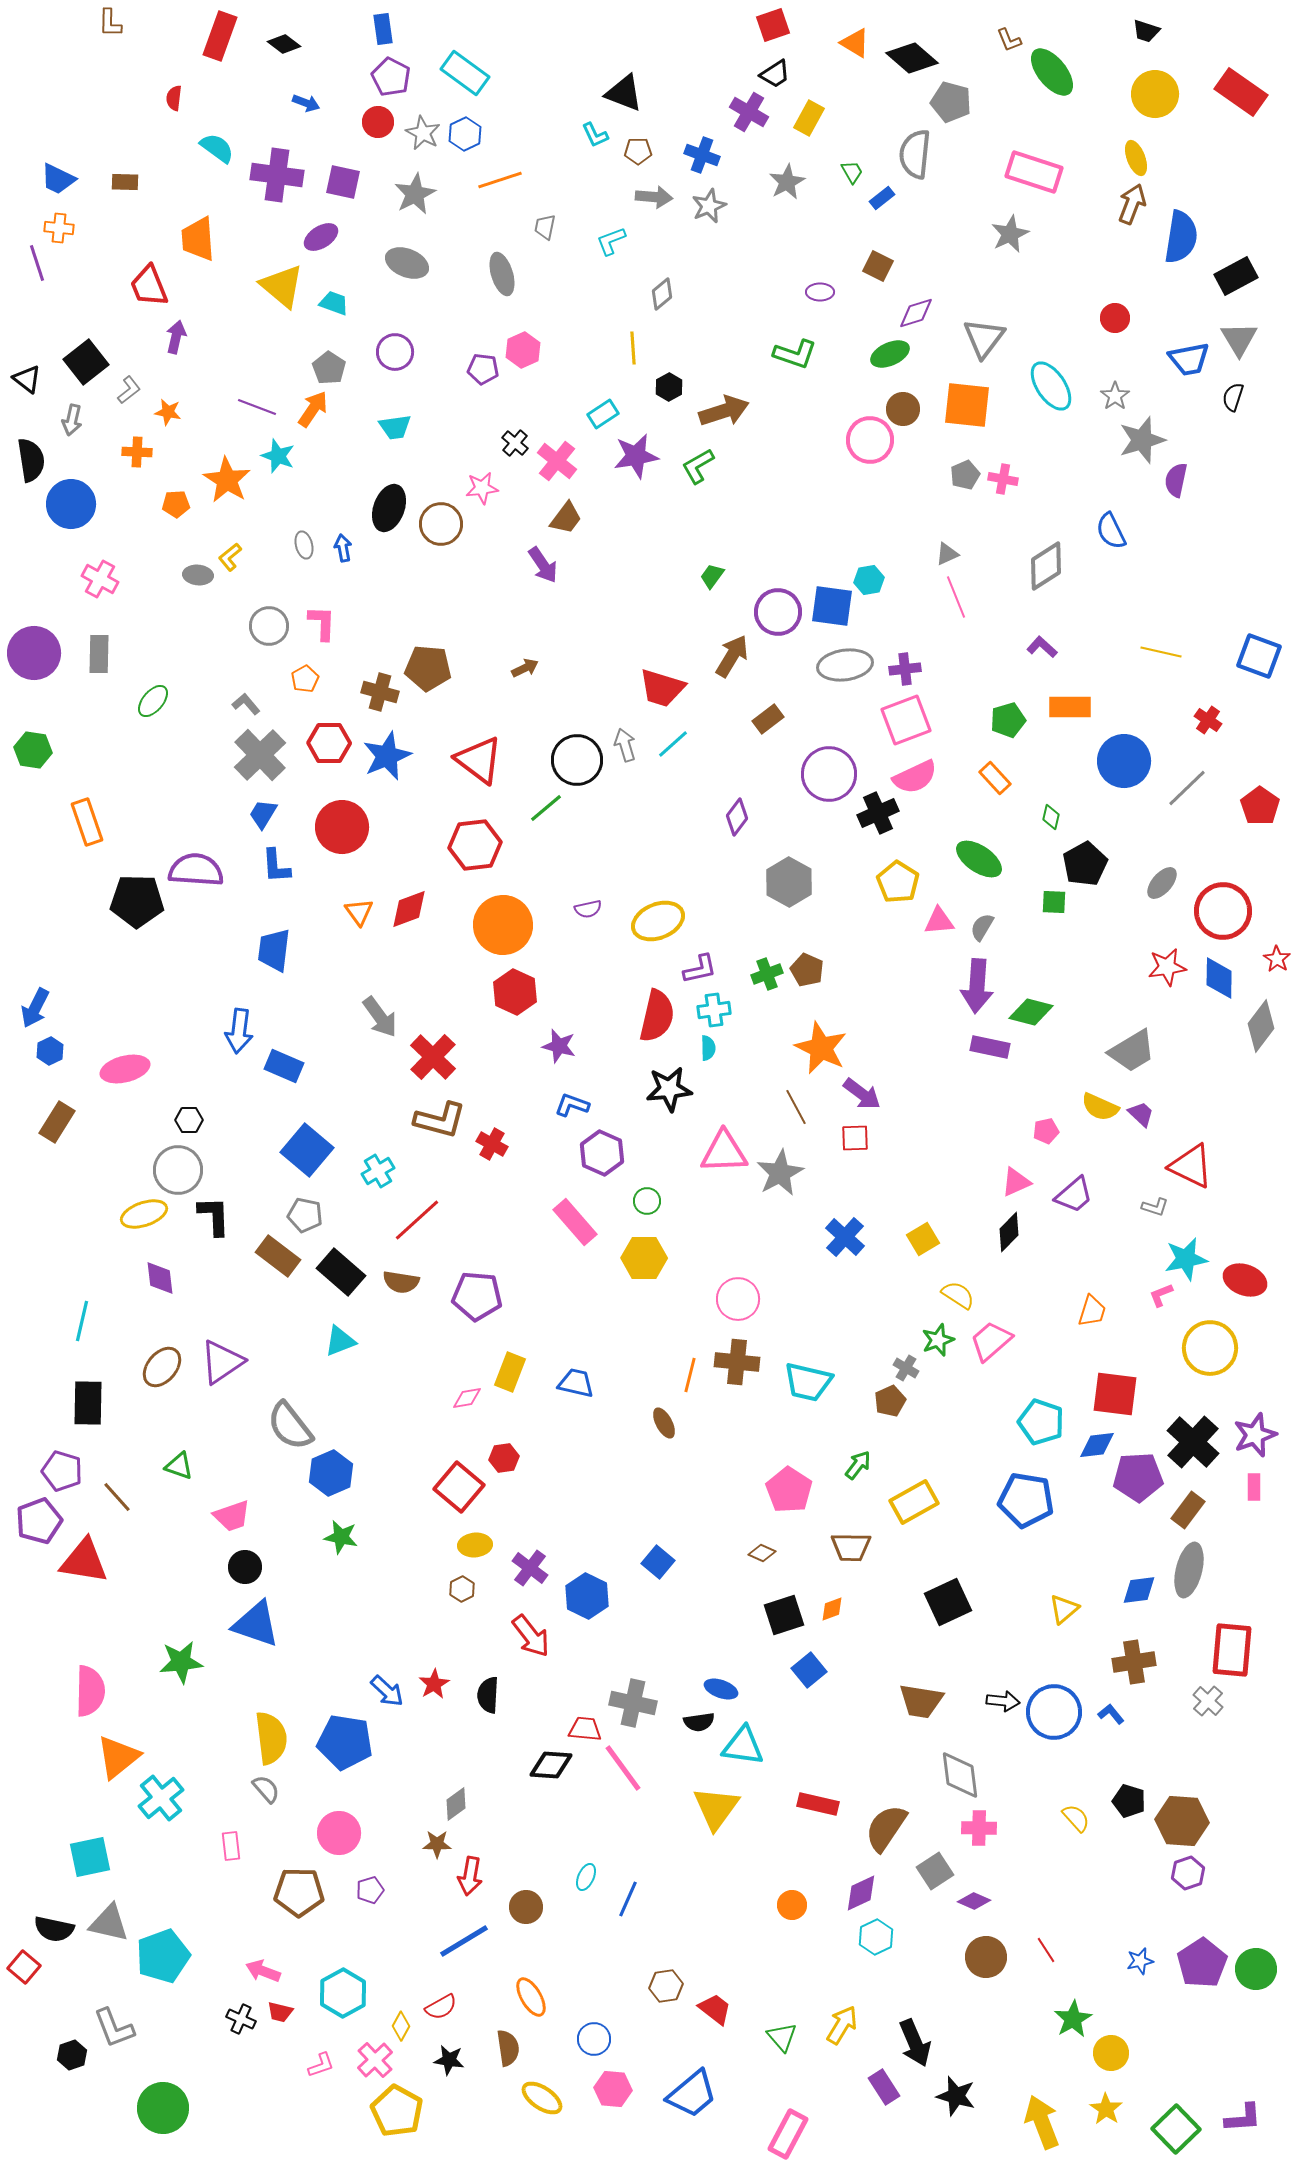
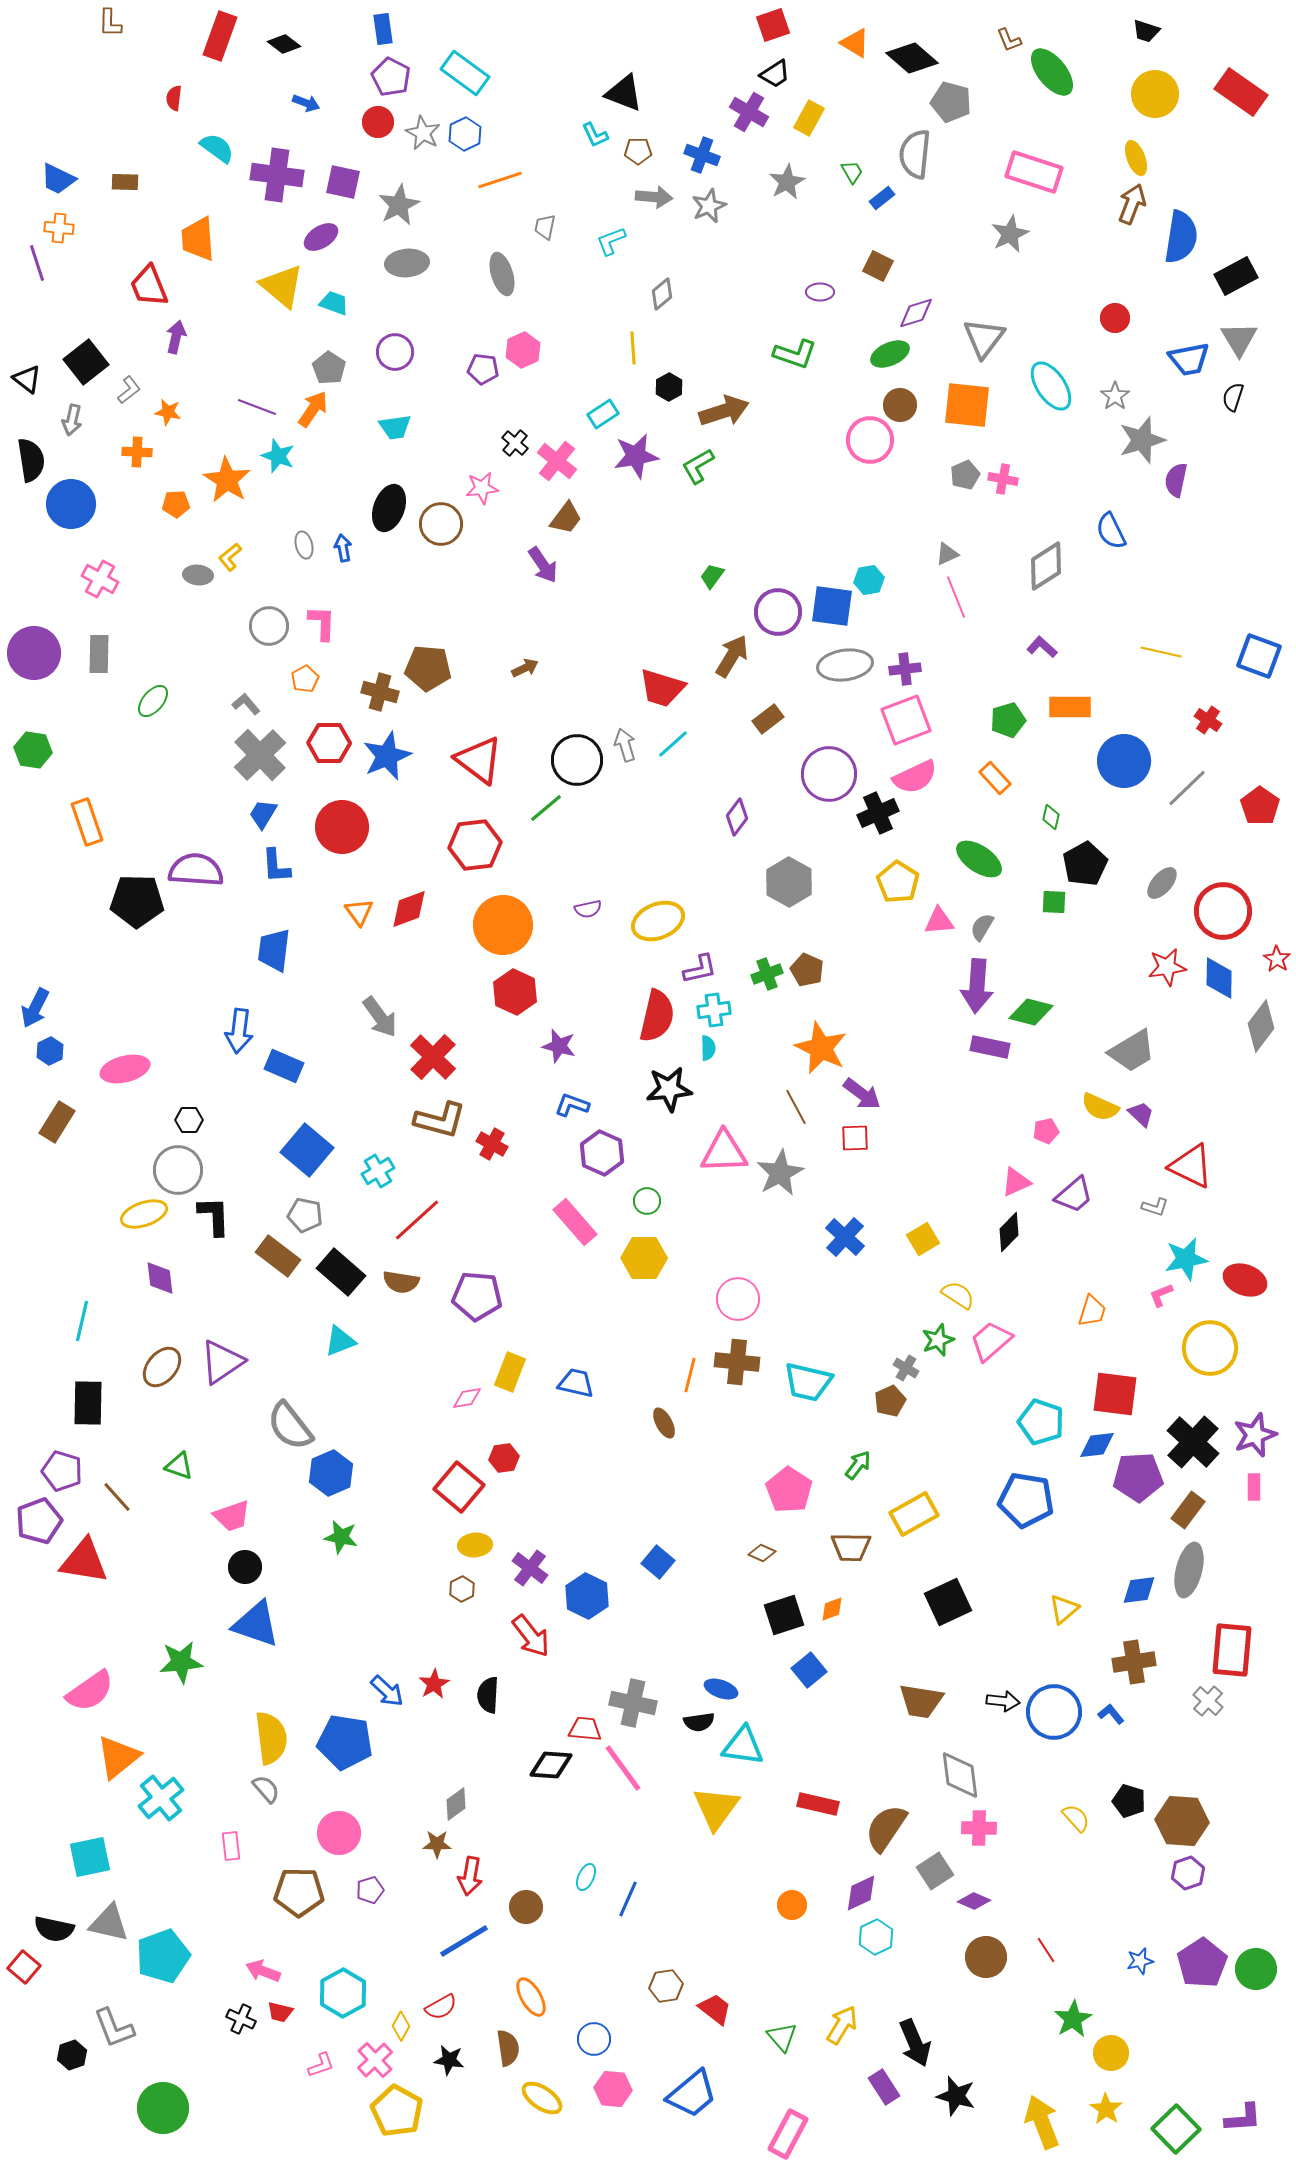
gray star at (415, 194): moved 16 px left, 11 px down
gray ellipse at (407, 263): rotated 27 degrees counterclockwise
brown circle at (903, 409): moved 3 px left, 4 px up
yellow rectangle at (914, 1502): moved 12 px down
pink semicircle at (90, 1691): rotated 54 degrees clockwise
